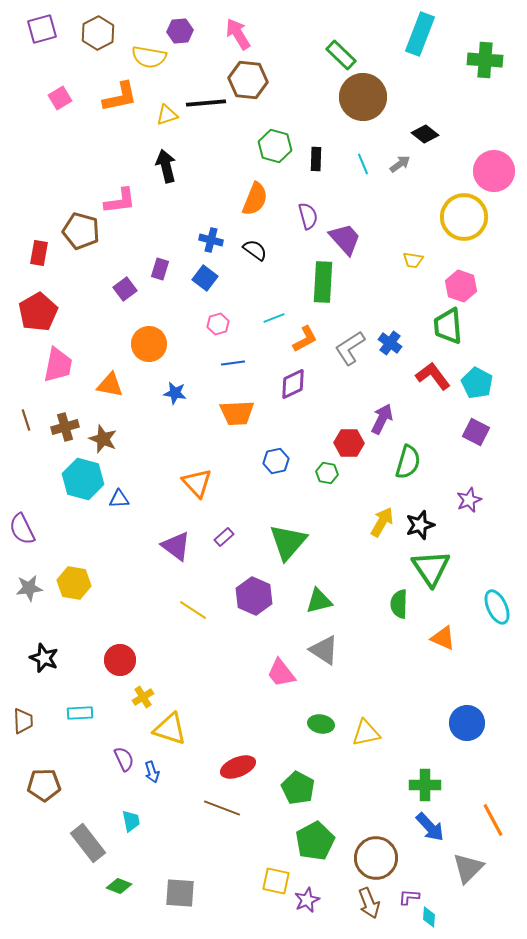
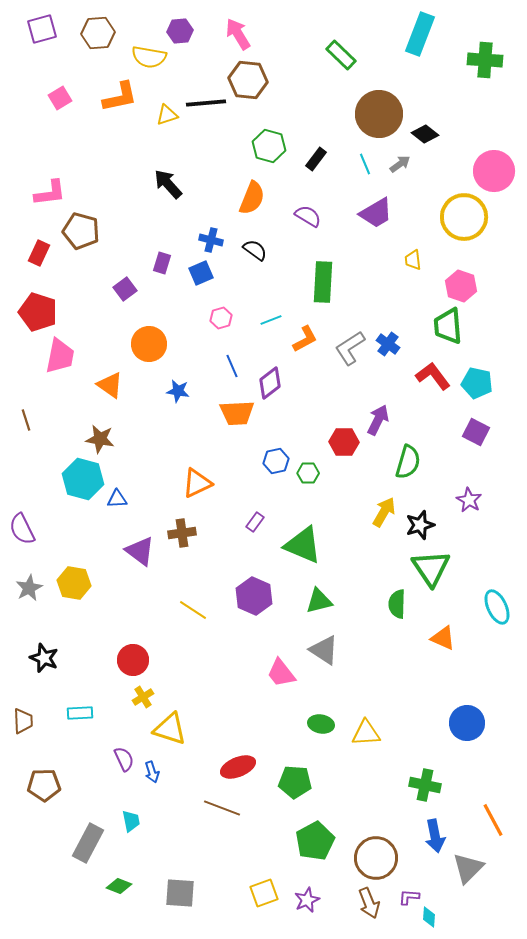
brown hexagon at (98, 33): rotated 24 degrees clockwise
brown circle at (363, 97): moved 16 px right, 17 px down
green hexagon at (275, 146): moved 6 px left
black rectangle at (316, 159): rotated 35 degrees clockwise
cyan line at (363, 164): moved 2 px right
black arrow at (166, 166): moved 2 px right, 18 px down; rotated 28 degrees counterclockwise
orange semicircle at (255, 199): moved 3 px left, 1 px up
pink L-shape at (120, 201): moved 70 px left, 8 px up
purple semicircle at (308, 216): rotated 44 degrees counterclockwise
purple trapezoid at (345, 239): moved 31 px right, 26 px up; rotated 102 degrees clockwise
red rectangle at (39, 253): rotated 15 degrees clockwise
yellow trapezoid at (413, 260): rotated 75 degrees clockwise
purple rectangle at (160, 269): moved 2 px right, 6 px up
blue square at (205, 278): moved 4 px left, 5 px up; rotated 30 degrees clockwise
red pentagon at (38, 312): rotated 24 degrees counterclockwise
cyan line at (274, 318): moved 3 px left, 2 px down
pink hexagon at (218, 324): moved 3 px right, 6 px up
blue cross at (390, 343): moved 2 px left, 1 px down
blue line at (233, 363): moved 1 px left, 3 px down; rotated 75 degrees clockwise
pink trapezoid at (58, 365): moved 2 px right, 9 px up
cyan pentagon at (477, 383): rotated 16 degrees counterclockwise
purple diamond at (293, 384): moved 23 px left, 1 px up; rotated 12 degrees counterclockwise
orange triangle at (110, 385): rotated 24 degrees clockwise
blue star at (175, 393): moved 3 px right, 2 px up
purple arrow at (382, 419): moved 4 px left, 1 px down
brown cross at (65, 427): moved 117 px right, 106 px down; rotated 8 degrees clockwise
brown star at (103, 439): moved 3 px left; rotated 12 degrees counterclockwise
red hexagon at (349, 443): moved 5 px left, 1 px up
green hexagon at (327, 473): moved 19 px left; rotated 10 degrees counterclockwise
orange triangle at (197, 483): rotated 48 degrees clockwise
blue triangle at (119, 499): moved 2 px left
purple star at (469, 500): rotated 20 degrees counterclockwise
yellow arrow at (382, 522): moved 2 px right, 10 px up
purple rectangle at (224, 537): moved 31 px right, 15 px up; rotated 12 degrees counterclockwise
green triangle at (288, 542): moved 15 px right, 3 px down; rotated 48 degrees counterclockwise
purple triangle at (176, 546): moved 36 px left, 5 px down
gray star at (29, 588): rotated 20 degrees counterclockwise
green semicircle at (399, 604): moved 2 px left
red circle at (120, 660): moved 13 px right
yellow triangle at (366, 733): rotated 8 degrees clockwise
green cross at (425, 785): rotated 12 degrees clockwise
green pentagon at (298, 788): moved 3 px left, 6 px up; rotated 24 degrees counterclockwise
blue arrow at (430, 827): moved 5 px right, 9 px down; rotated 32 degrees clockwise
gray rectangle at (88, 843): rotated 66 degrees clockwise
yellow square at (276, 881): moved 12 px left, 12 px down; rotated 32 degrees counterclockwise
